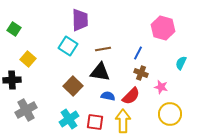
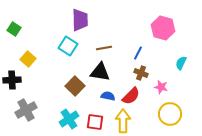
brown line: moved 1 px right, 1 px up
brown square: moved 2 px right
